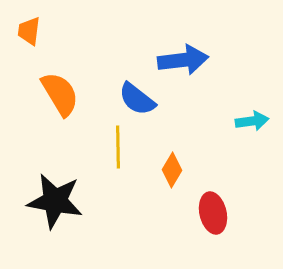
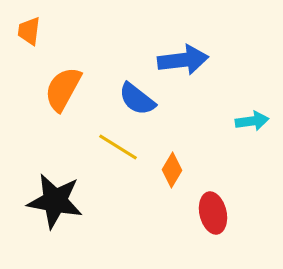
orange semicircle: moved 3 px right, 5 px up; rotated 120 degrees counterclockwise
yellow line: rotated 57 degrees counterclockwise
